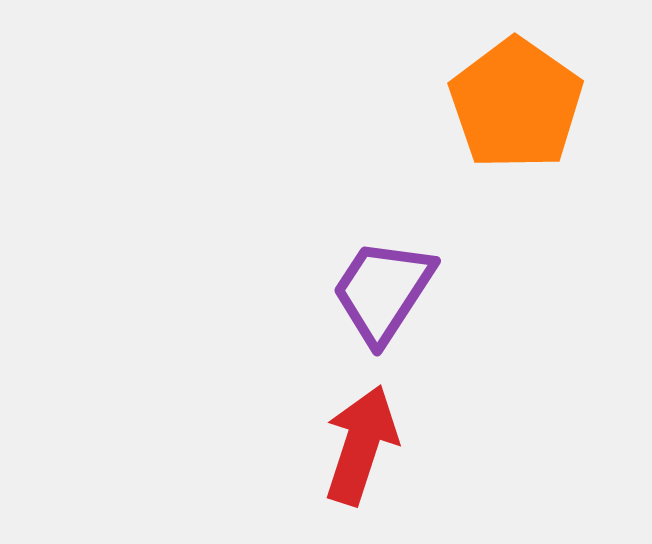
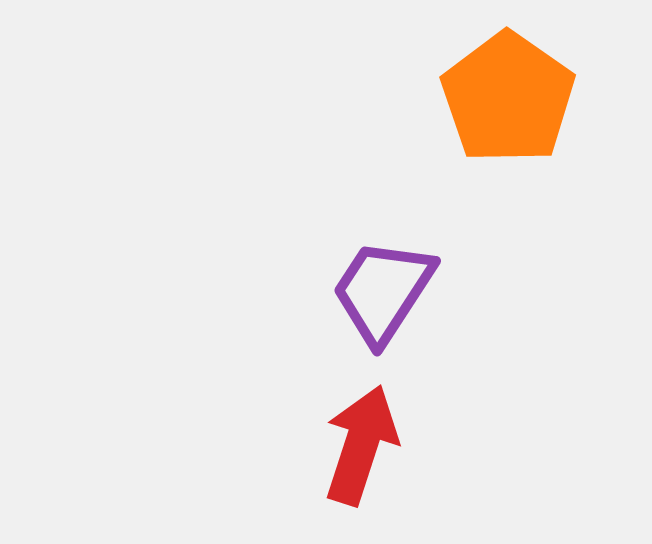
orange pentagon: moved 8 px left, 6 px up
